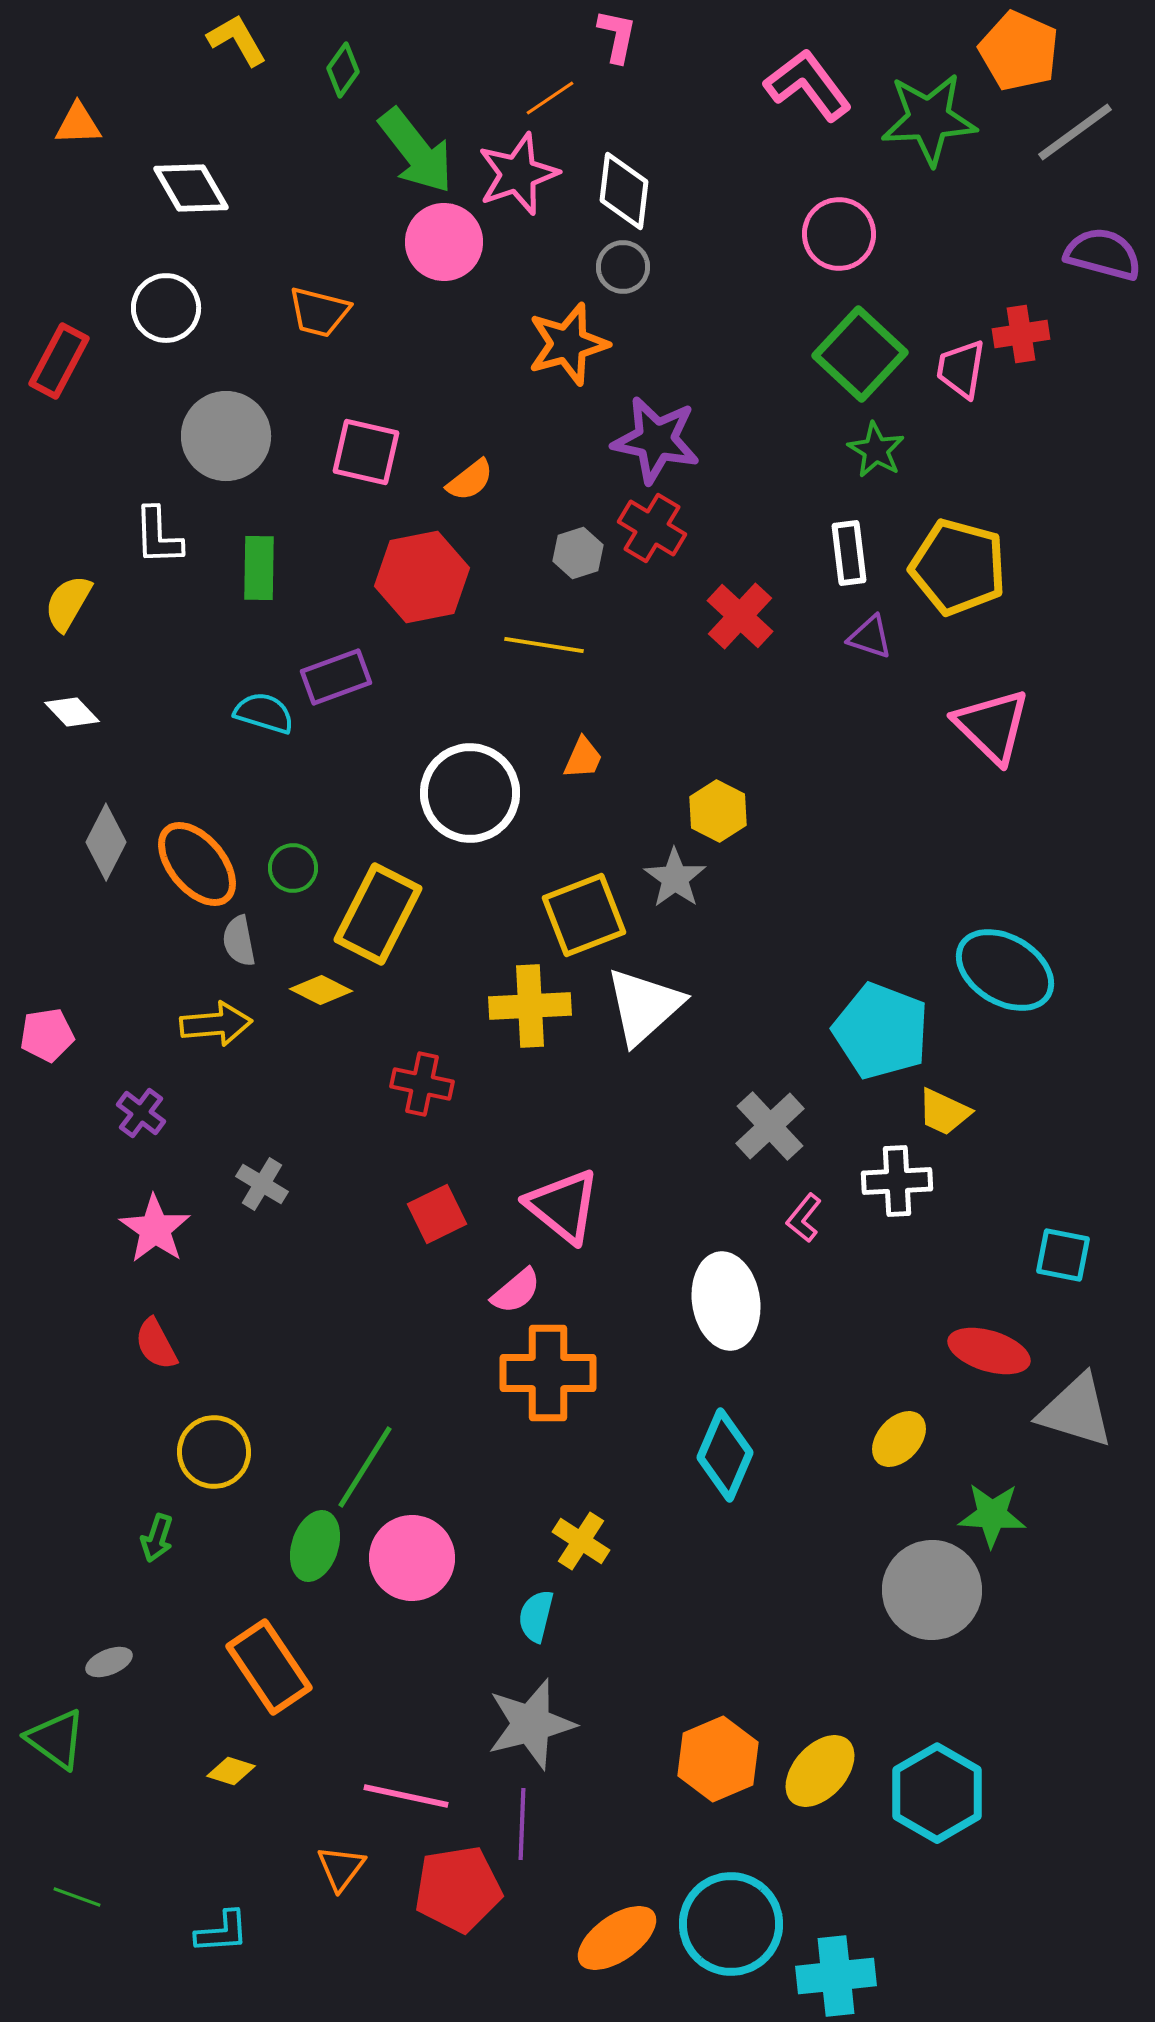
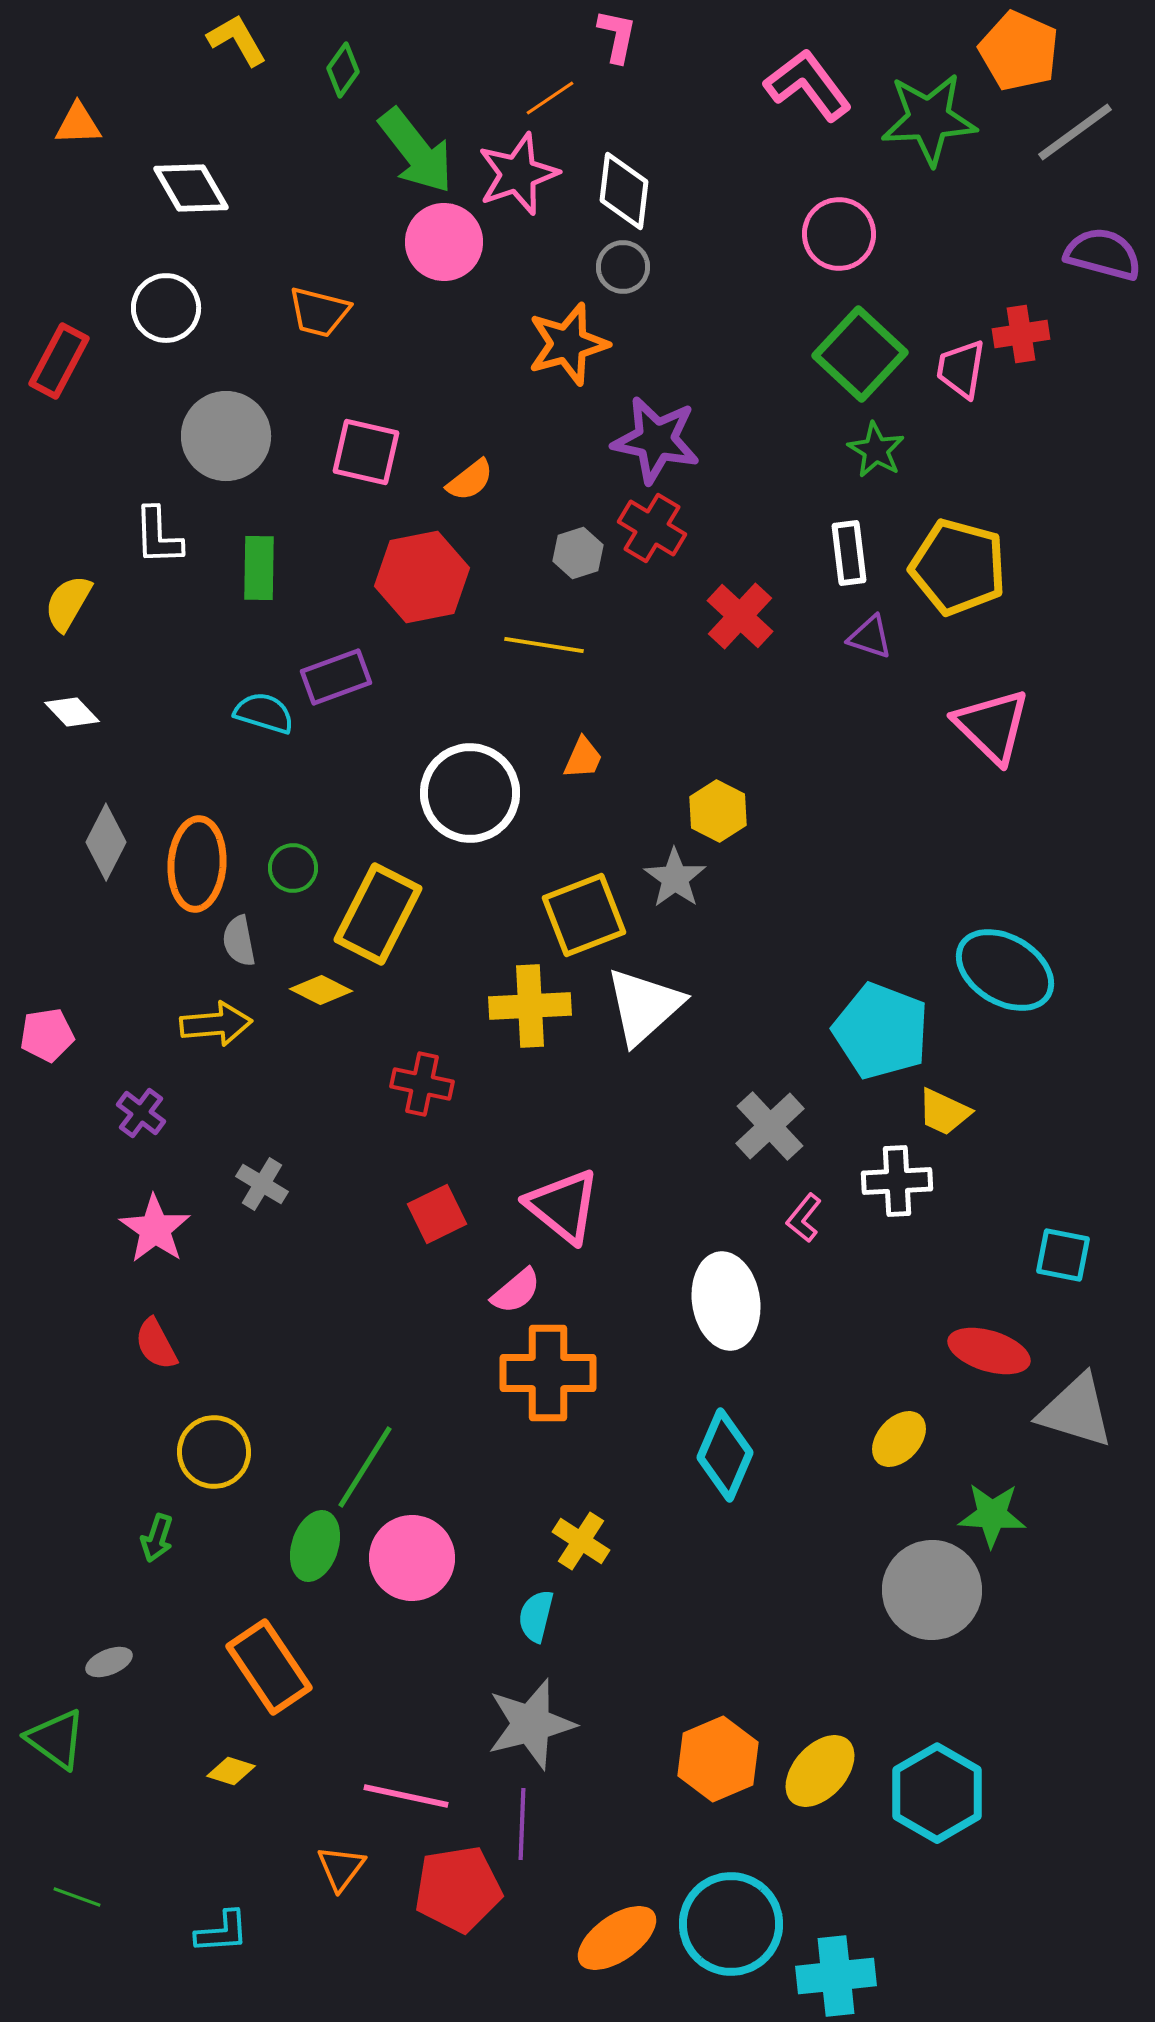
orange ellipse at (197, 864): rotated 44 degrees clockwise
